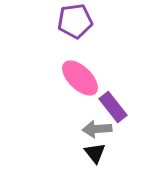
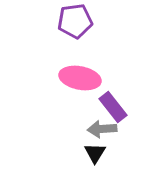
pink ellipse: rotated 33 degrees counterclockwise
gray arrow: moved 5 px right
black triangle: rotated 10 degrees clockwise
